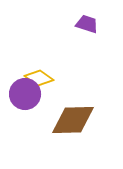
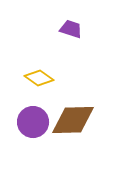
purple trapezoid: moved 16 px left, 5 px down
purple circle: moved 8 px right, 28 px down
